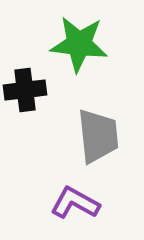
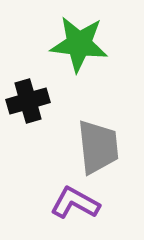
black cross: moved 3 px right, 11 px down; rotated 9 degrees counterclockwise
gray trapezoid: moved 11 px down
